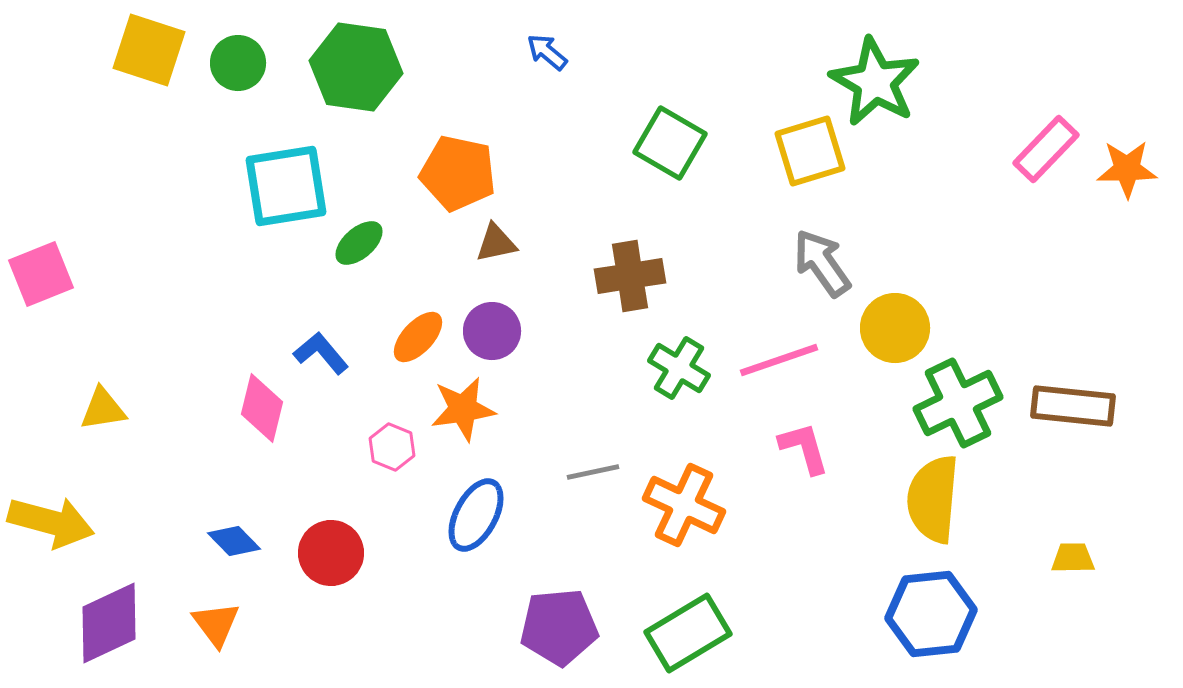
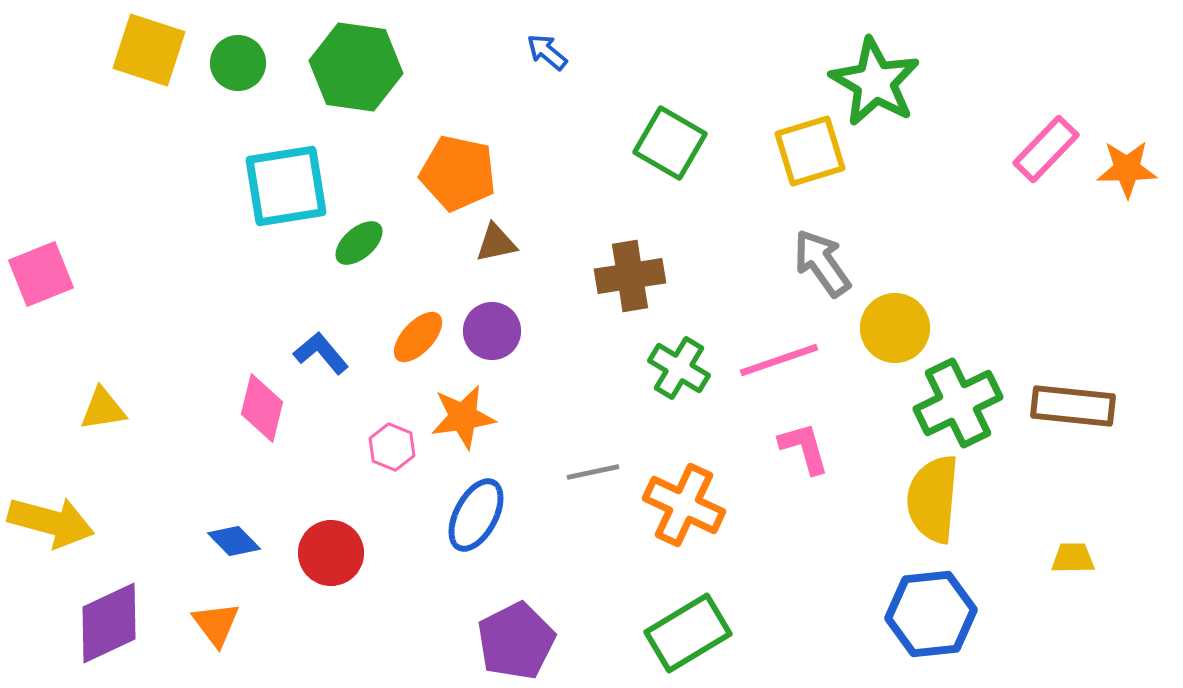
orange star at (463, 409): moved 8 px down
purple pentagon at (559, 627): moved 43 px left, 14 px down; rotated 22 degrees counterclockwise
